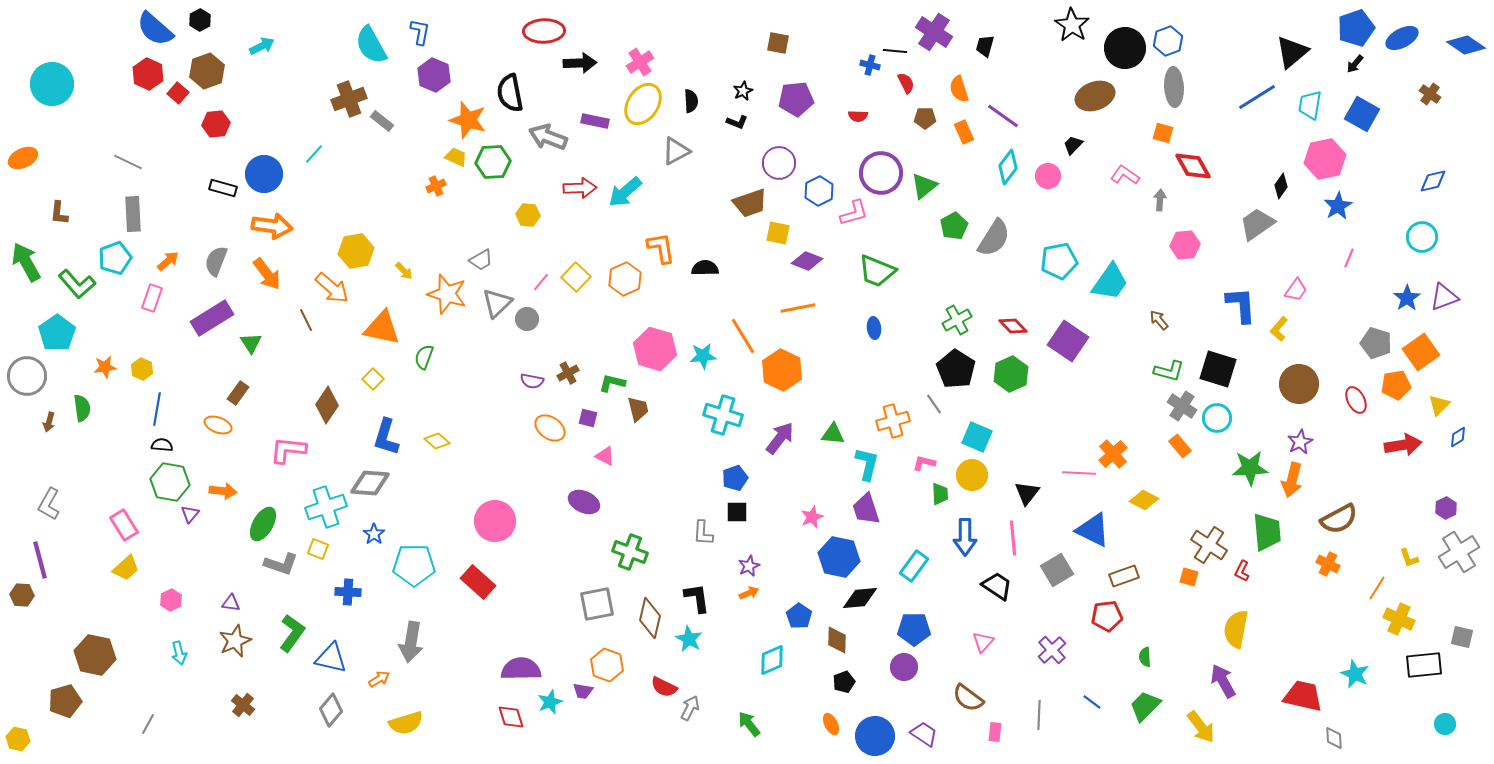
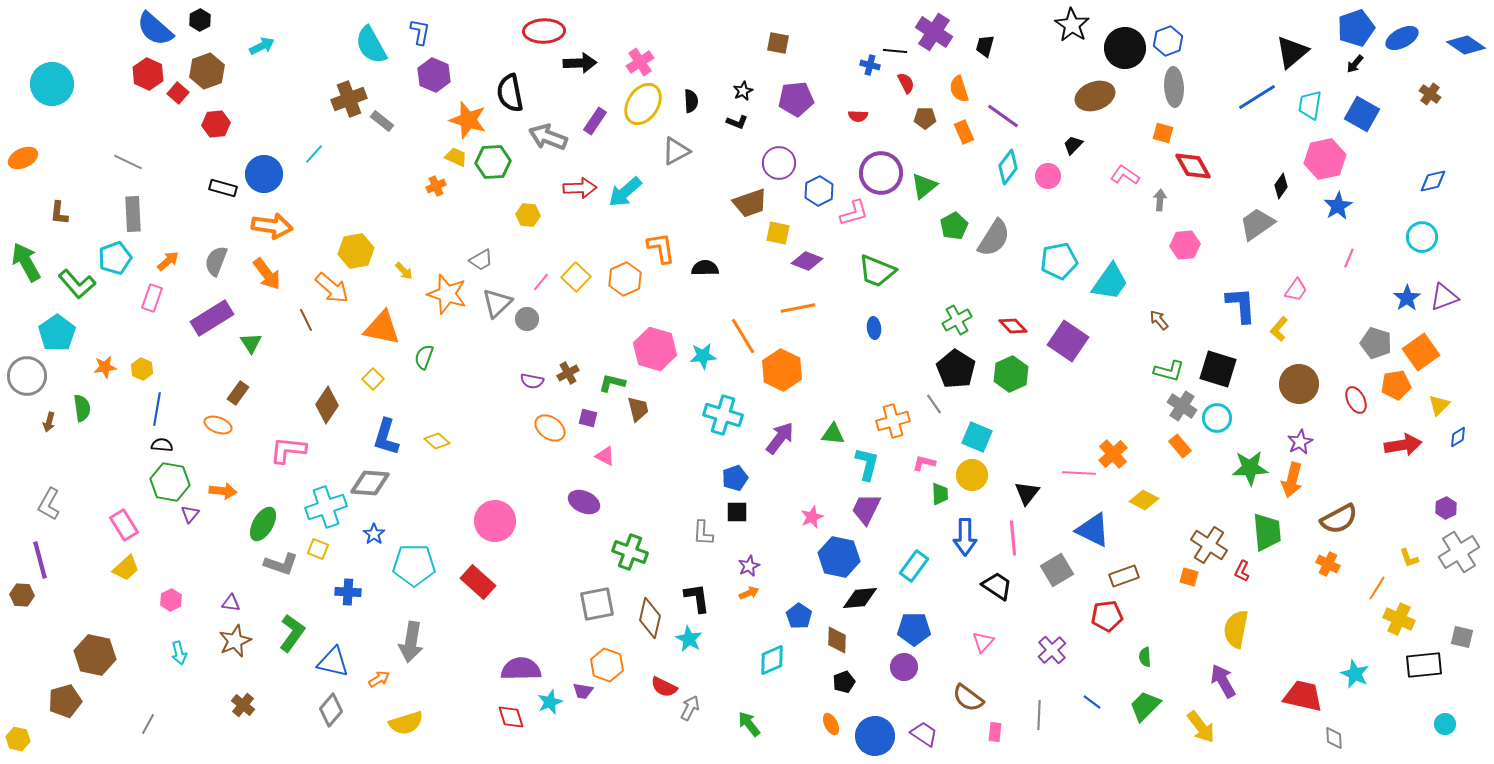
purple rectangle at (595, 121): rotated 68 degrees counterclockwise
purple trapezoid at (866, 509): rotated 44 degrees clockwise
blue triangle at (331, 658): moved 2 px right, 4 px down
